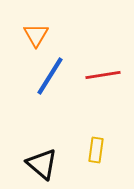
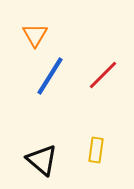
orange triangle: moved 1 px left
red line: rotated 36 degrees counterclockwise
black triangle: moved 4 px up
